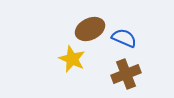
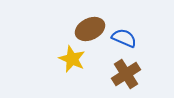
brown cross: rotated 12 degrees counterclockwise
